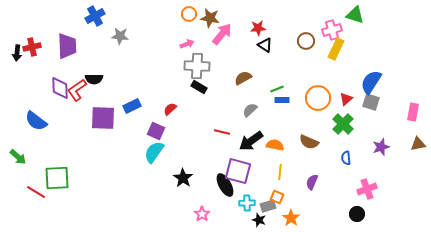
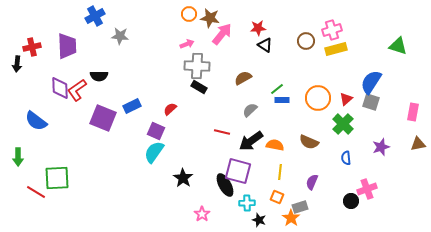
green triangle at (355, 15): moved 43 px right, 31 px down
yellow rectangle at (336, 49): rotated 50 degrees clockwise
black arrow at (17, 53): moved 11 px down
black semicircle at (94, 79): moved 5 px right, 3 px up
green line at (277, 89): rotated 16 degrees counterclockwise
purple square at (103, 118): rotated 20 degrees clockwise
green arrow at (18, 157): rotated 48 degrees clockwise
gray rectangle at (268, 206): moved 32 px right, 1 px down
black circle at (357, 214): moved 6 px left, 13 px up
